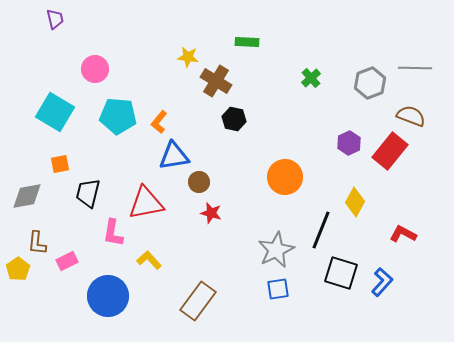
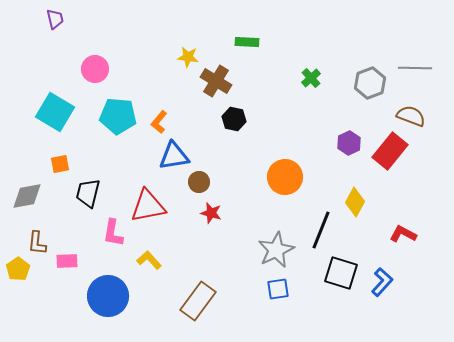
red triangle: moved 2 px right, 3 px down
pink rectangle: rotated 25 degrees clockwise
